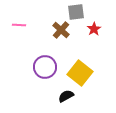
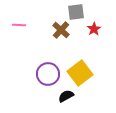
purple circle: moved 3 px right, 7 px down
yellow square: rotated 15 degrees clockwise
